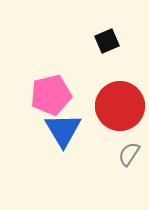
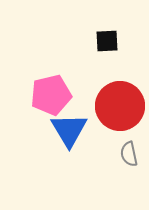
black square: rotated 20 degrees clockwise
blue triangle: moved 6 px right
gray semicircle: rotated 45 degrees counterclockwise
